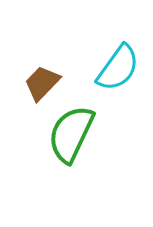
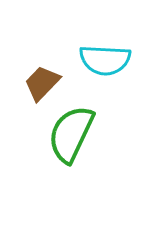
cyan semicircle: moved 13 px left, 8 px up; rotated 57 degrees clockwise
